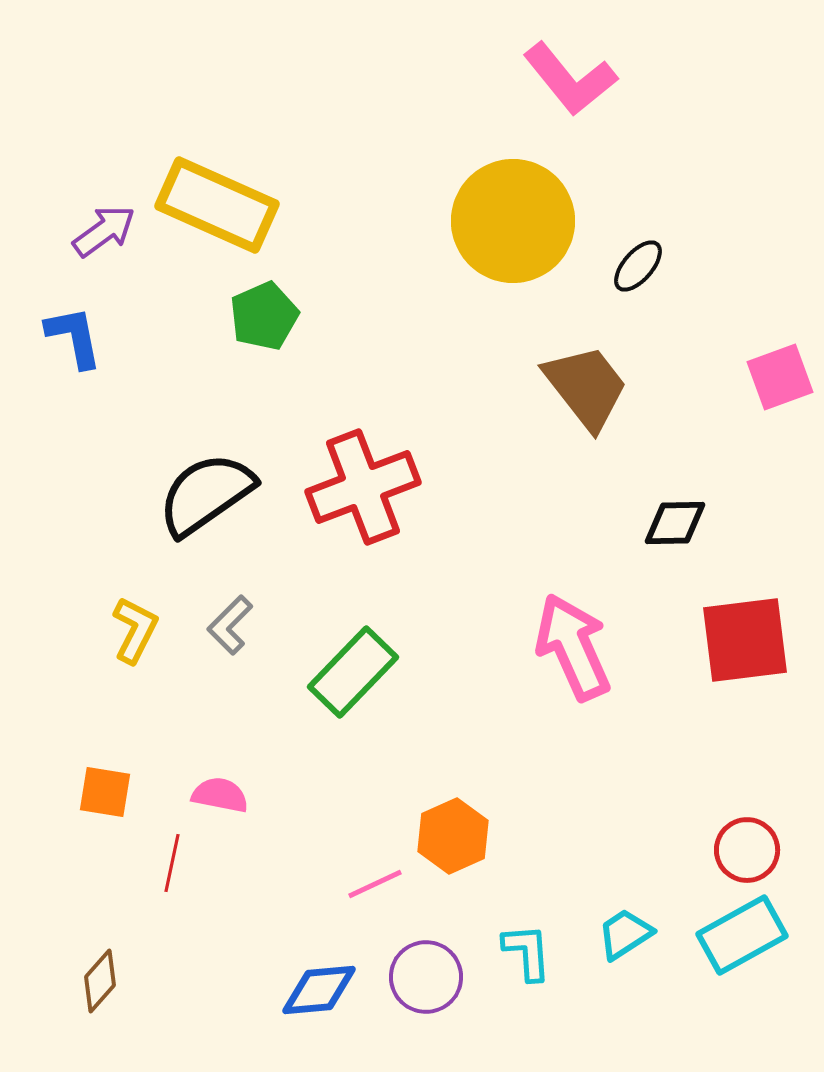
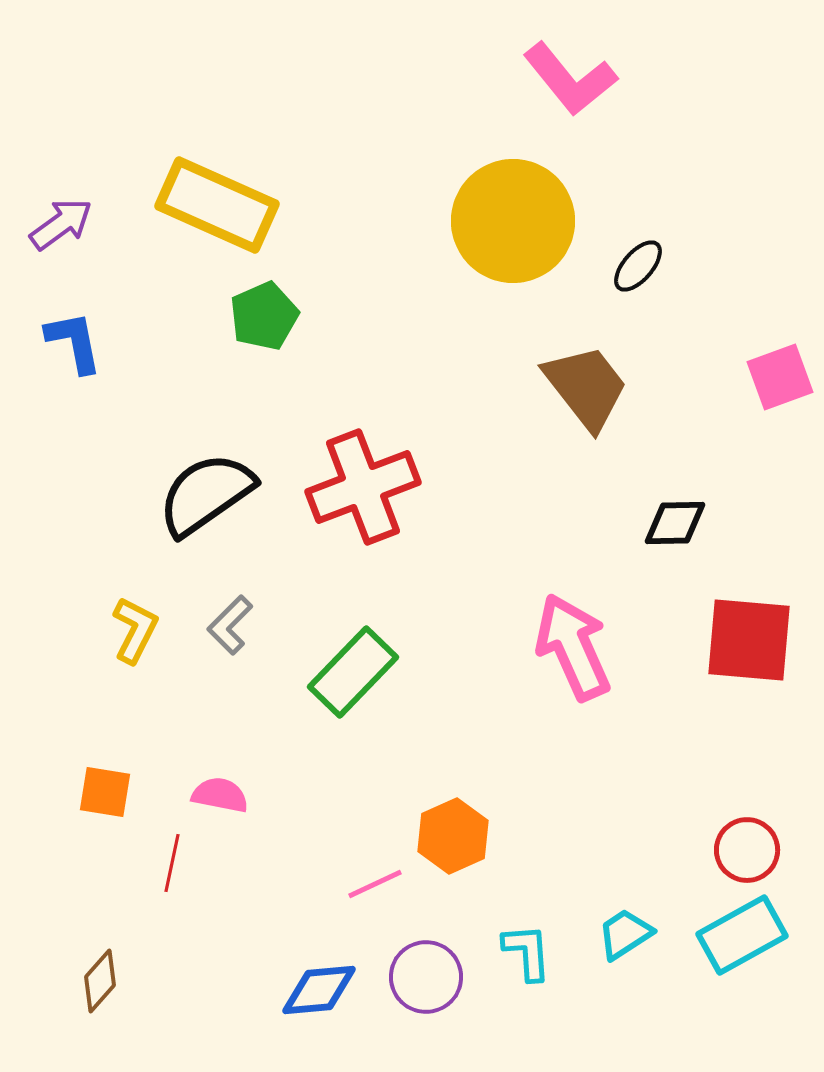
purple arrow: moved 43 px left, 7 px up
blue L-shape: moved 5 px down
red square: moved 4 px right; rotated 12 degrees clockwise
